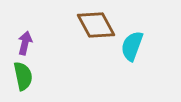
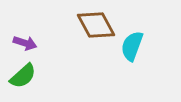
purple arrow: rotated 95 degrees clockwise
green semicircle: rotated 60 degrees clockwise
